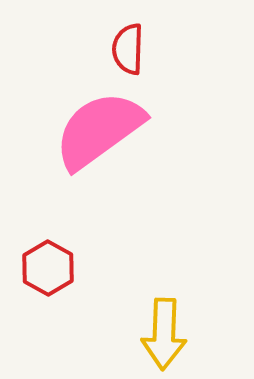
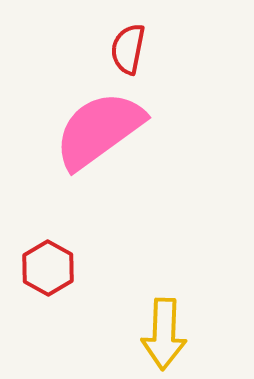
red semicircle: rotated 9 degrees clockwise
